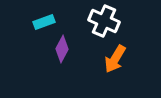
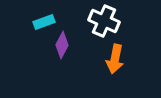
purple diamond: moved 4 px up
orange arrow: rotated 20 degrees counterclockwise
